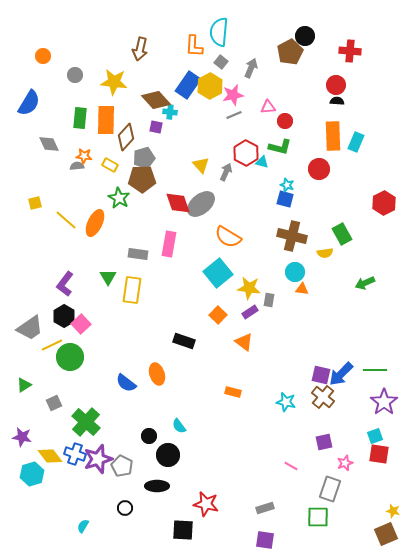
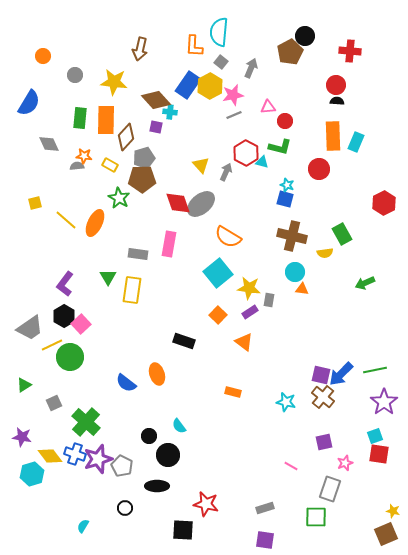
green line at (375, 370): rotated 10 degrees counterclockwise
green square at (318, 517): moved 2 px left
